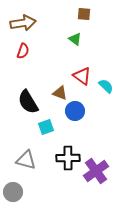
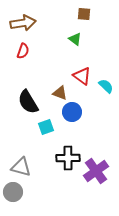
blue circle: moved 3 px left, 1 px down
gray triangle: moved 5 px left, 7 px down
